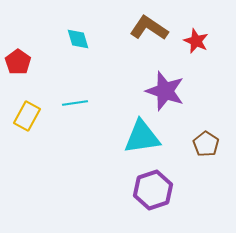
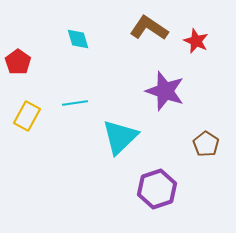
cyan triangle: moved 22 px left; rotated 36 degrees counterclockwise
purple hexagon: moved 4 px right, 1 px up
